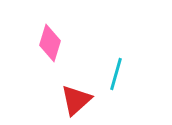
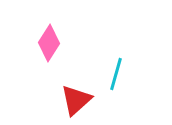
pink diamond: moved 1 px left; rotated 15 degrees clockwise
